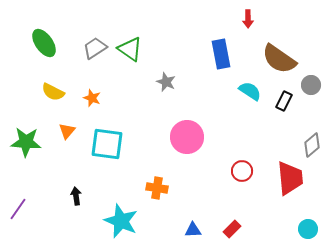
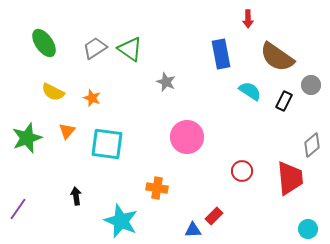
brown semicircle: moved 2 px left, 2 px up
green star: moved 1 px right, 4 px up; rotated 24 degrees counterclockwise
red rectangle: moved 18 px left, 13 px up
